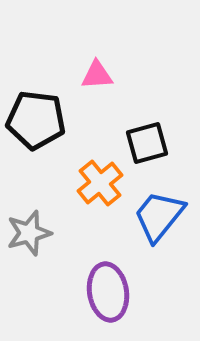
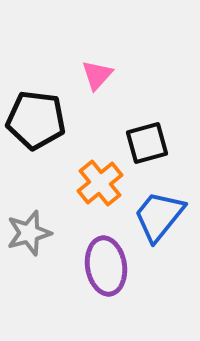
pink triangle: rotated 44 degrees counterclockwise
purple ellipse: moved 2 px left, 26 px up
